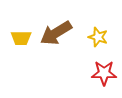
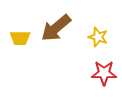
brown arrow: moved 5 px up; rotated 8 degrees counterclockwise
yellow trapezoid: moved 1 px left
